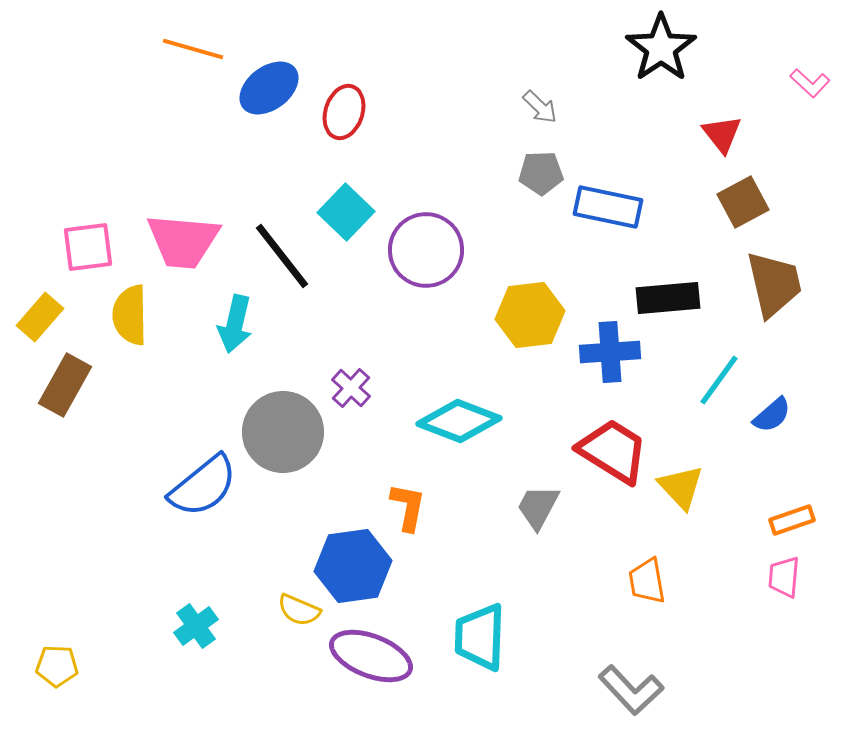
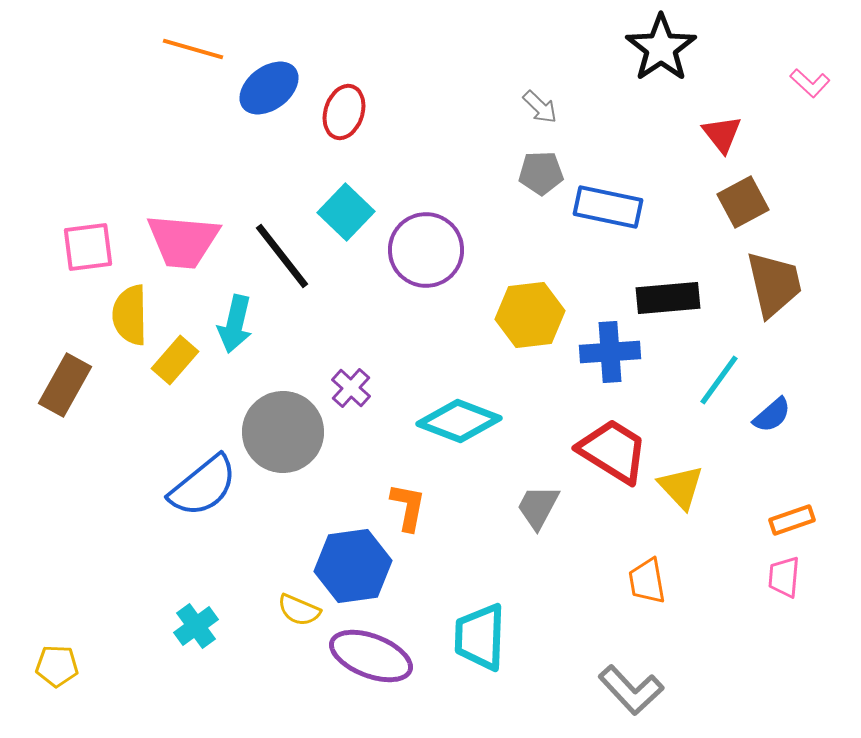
yellow rectangle at (40, 317): moved 135 px right, 43 px down
